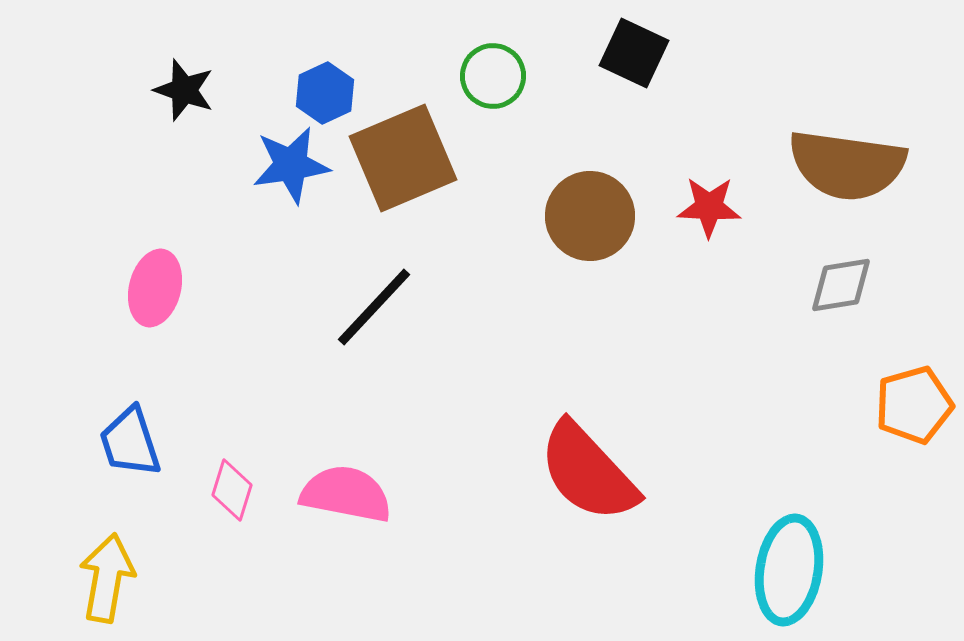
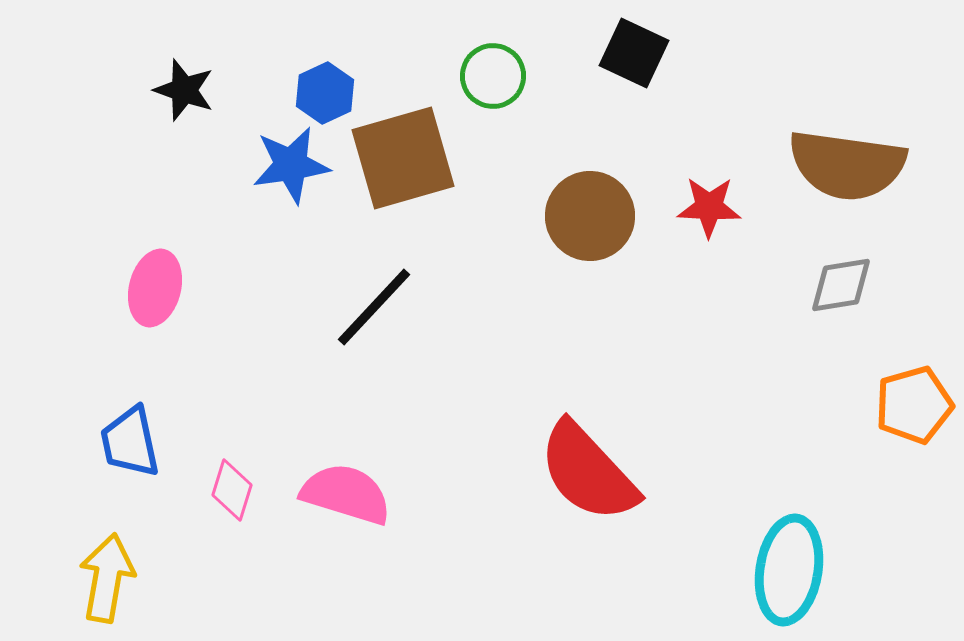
brown square: rotated 7 degrees clockwise
blue trapezoid: rotated 6 degrees clockwise
pink semicircle: rotated 6 degrees clockwise
